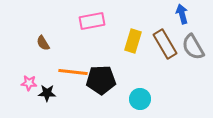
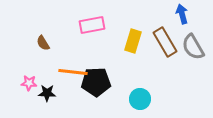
pink rectangle: moved 4 px down
brown rectangle: moved 2 px up
black pentagon: moved 5 px left, 2 px down
